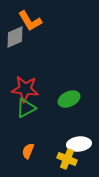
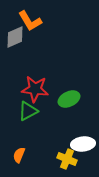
red star: moved 10 px right
green triangle: moved 2 px right, 3 px down
white ellipse: moved 4 px right
orange semicircle: moved 9 px left, 4 px down
